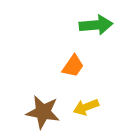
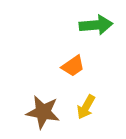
orange trapezoid: rotated 20 degrees clockwise
yellow arrow: rotated 40 degrees counterclockwise
